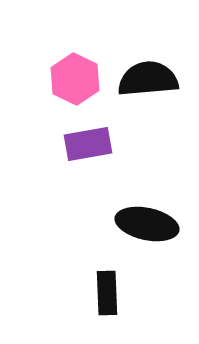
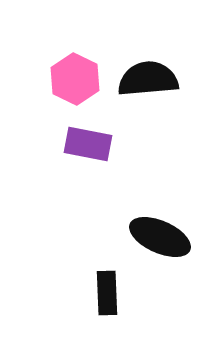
purple rectangle: rotated 21 degrees clockwise
black ellipse: moved 13 px right, 13 px down; rotated 12 degrees clockwise
